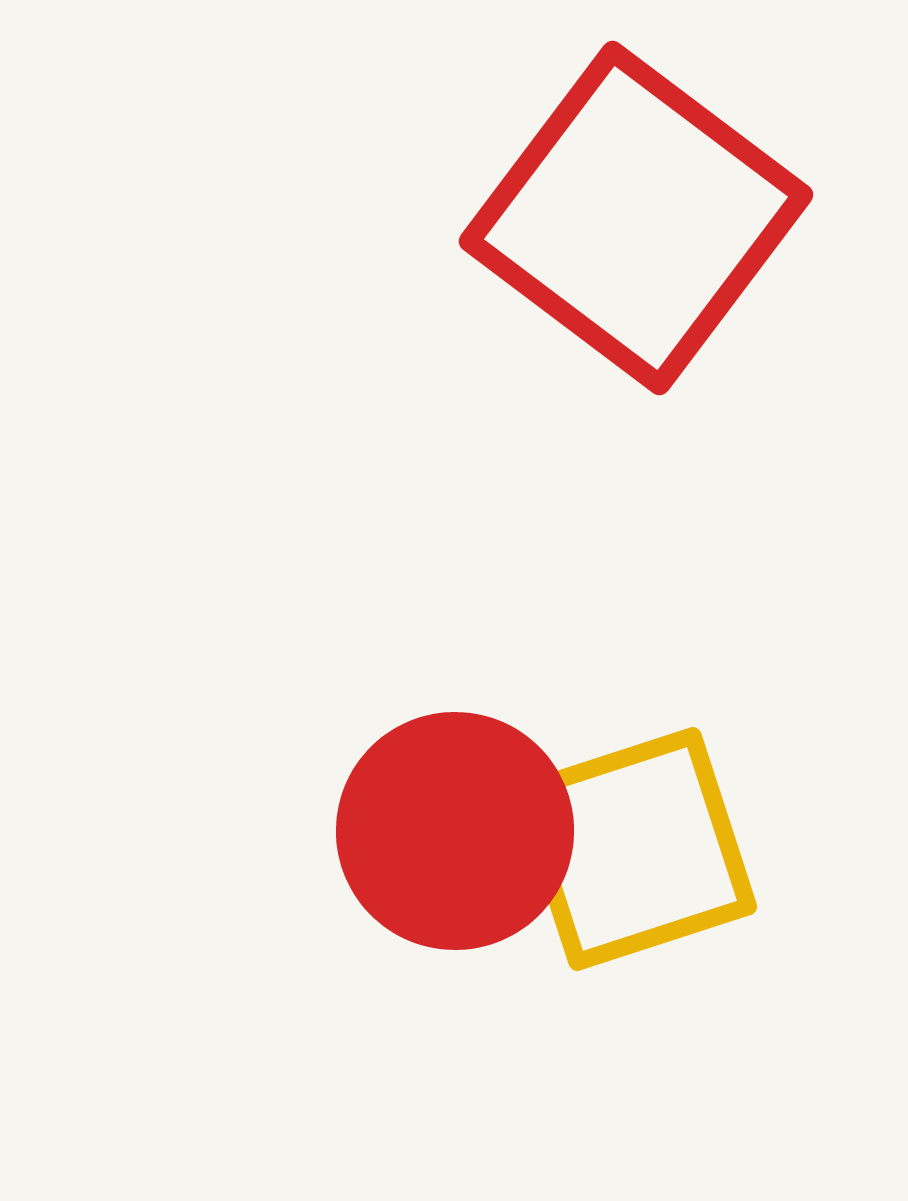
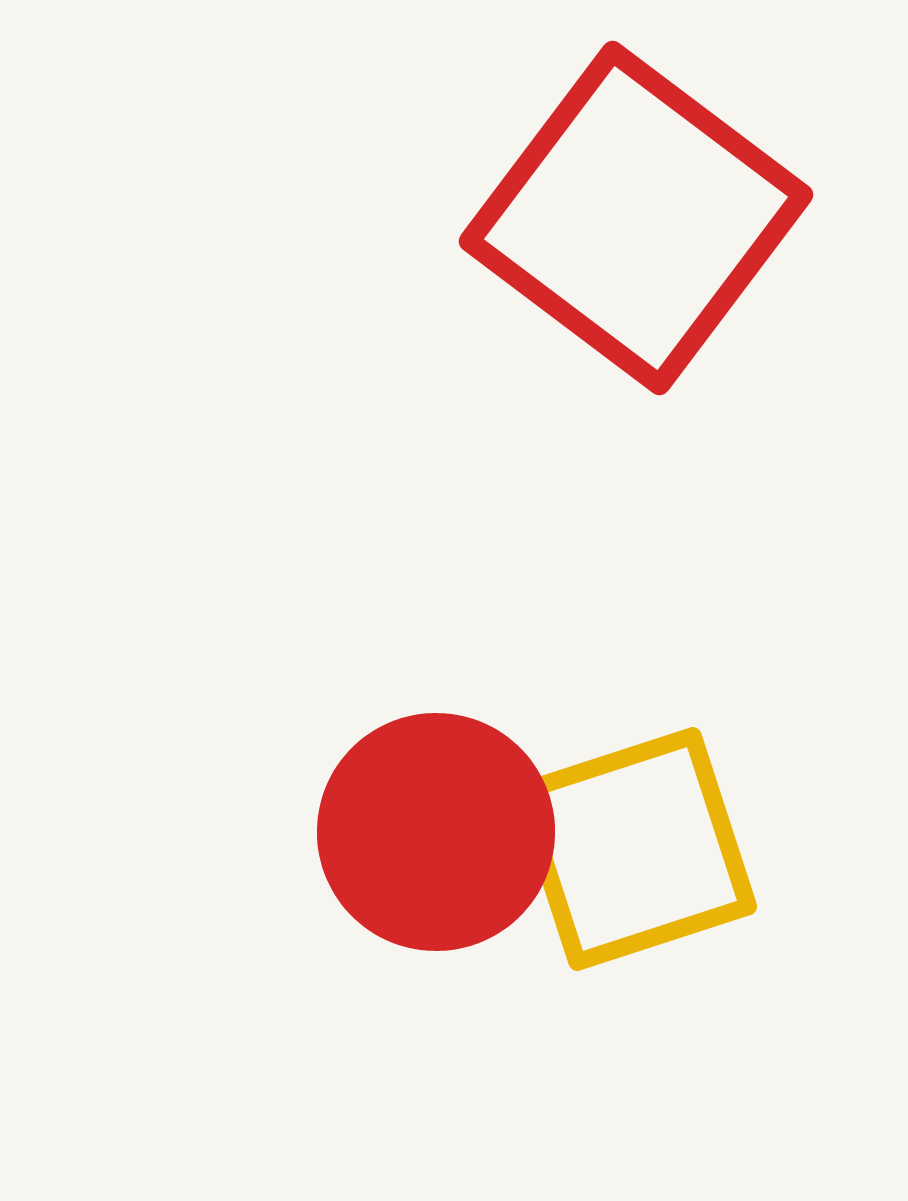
red circle: moved 19 px left, 1 px down
